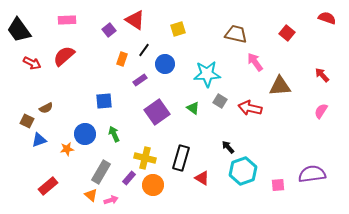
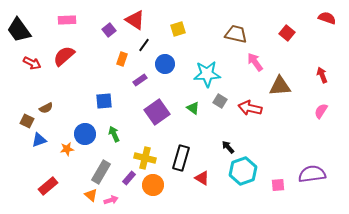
black line at (144, 50): moved 5 px up
red arrow at (322, 75): rotated 21 degrees clockwise
